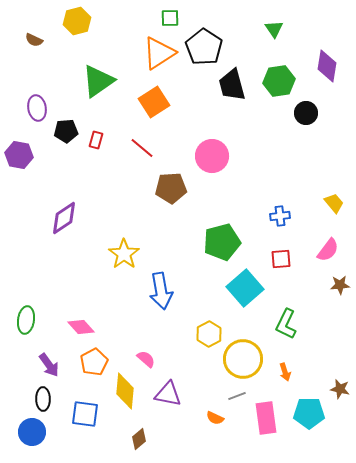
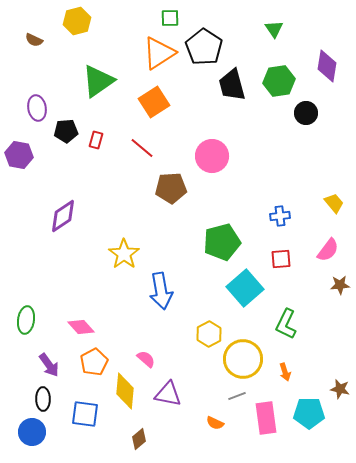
purple diamond at (64, 218): moved 1 px left, 2 px up
orange semicircle at (215, 418): moved 5 px down
